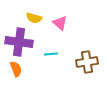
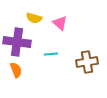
purple cross: moved 2 px left
orange semicircle: moved 1 px down
